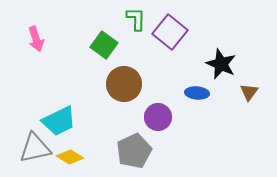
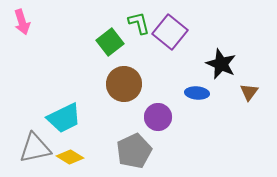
green L-shape: moved 3 px right, 4 px down; rotated 15 degrees counterclockwise
pink arrow: moved 14 px left, 17 px up
green square: moved 6 px right, 3 px up; rotated 16 degrees clockwise
cyan trapezoid: moved 5 px right, 3 px up
